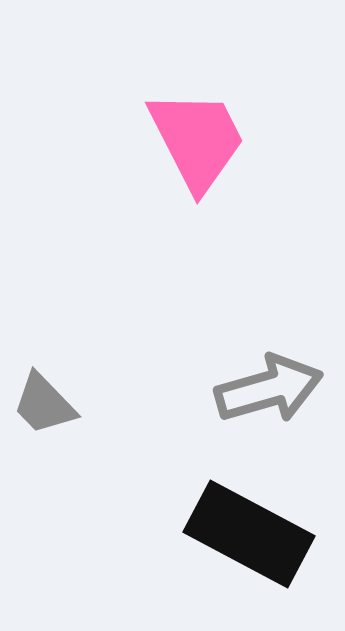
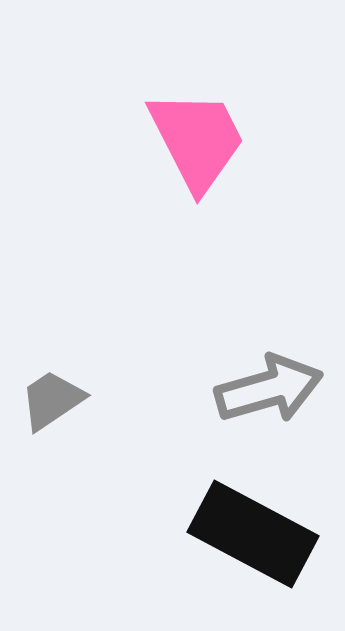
gray trapezoid: moved 8 px right, 4 px up; rotated 100 degrees clockwise
black rectangle: moved 4 px right
